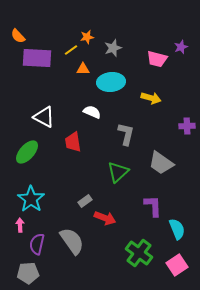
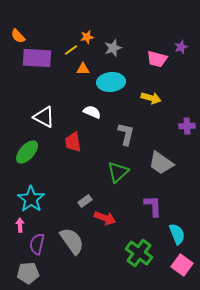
cyan semicircle: moved 5 px down
pink square: moved 5 px right; rotated 20 degrees counterclockwise
